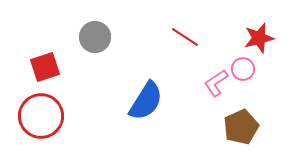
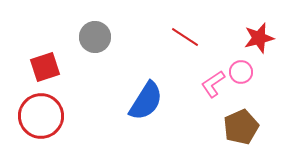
pink circle: moved 2 px left, 3 px down
pink L-shape: moved 3 px left, 1 px down
